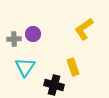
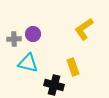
cyan triangle: moved 3 px right, 4 px up; rotated 50 degrees counterclockwise
